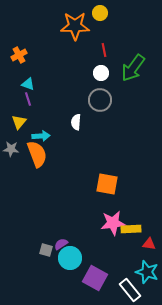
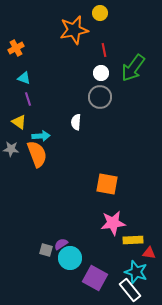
orange star: moved 1 px left, 4 px down; rotated 12 degrees counterclockwise
orange cross: moved 3 px left, 7 px up
cyan triangle: moved 4 px left, 6 px up
gray circle: moved 3 px up
yellow triangle: rotated 35 degrees counterclockwise
yellow rectangle: moved 2 px right, 11 px down
red triangle: moved 9 px down
cyan star: moved 11 px left
